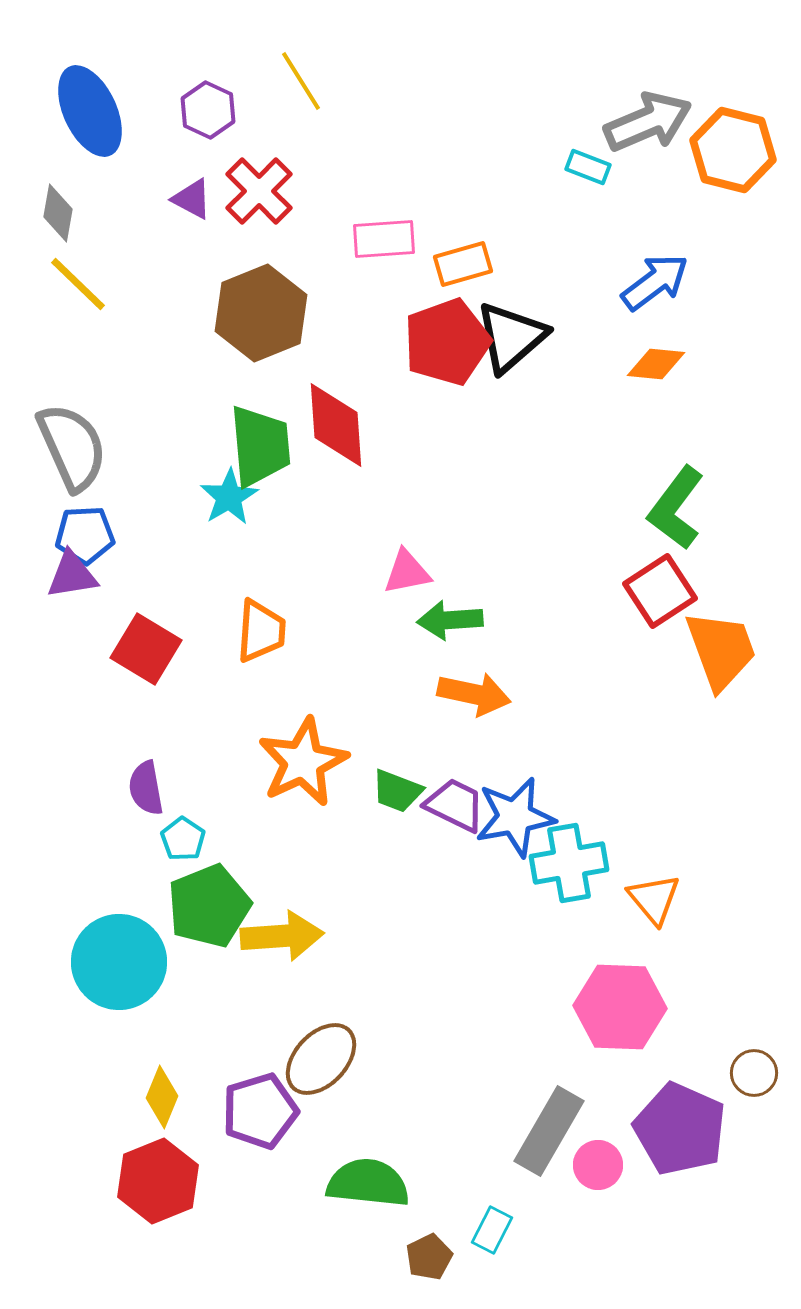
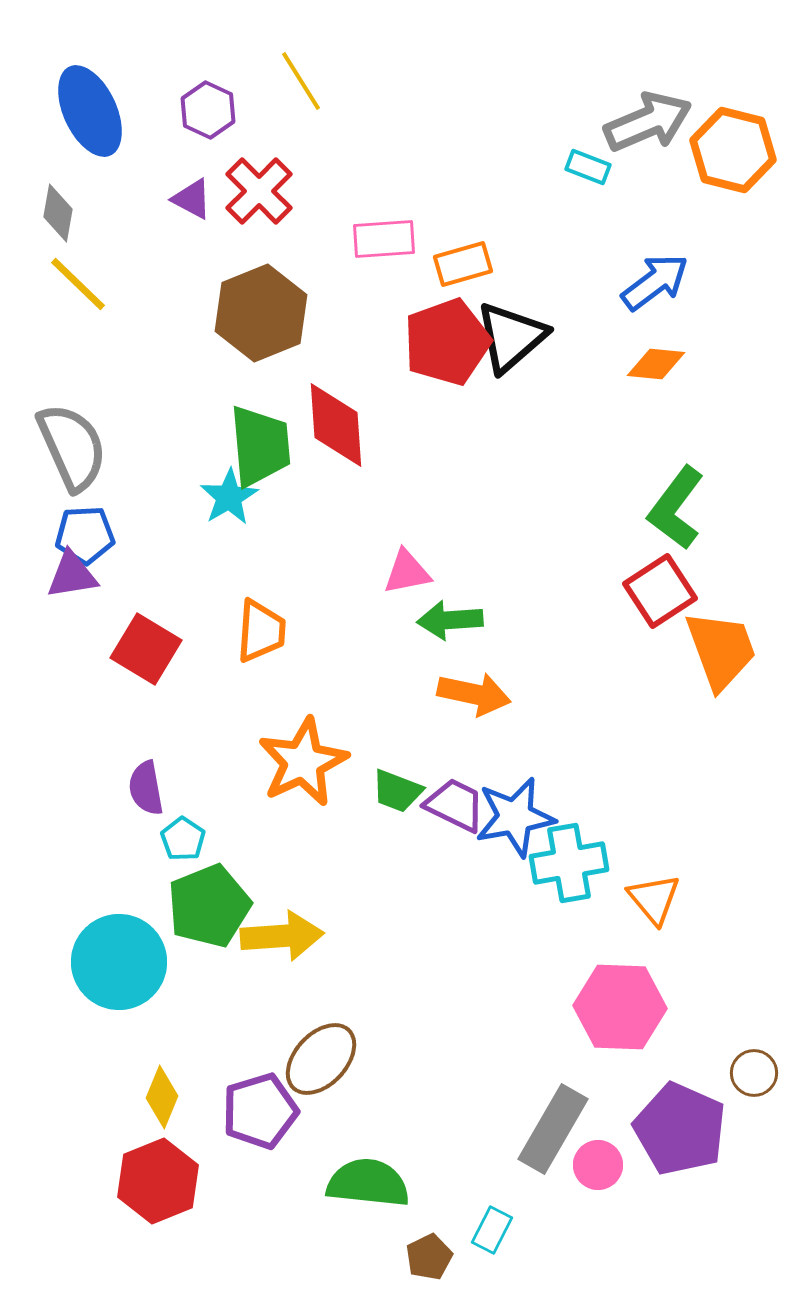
gray rectangle at (549, 1131): moved 4 px right, 2 px up
